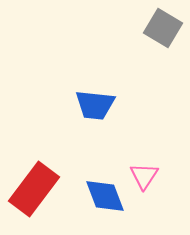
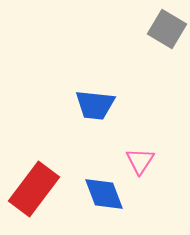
gray square: moved 4 px right, 1 px down
pink triangle: moved 4 px left, 15 px up
blue diamond: moved 1 px left, 2 px up
